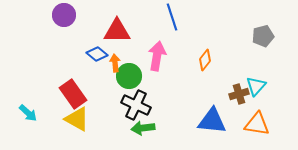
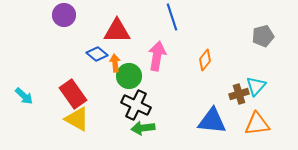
cyan arrow: moved 4 px left, 17 px up
orange triangle: rotated 16 degrees counterclockwise
